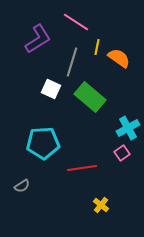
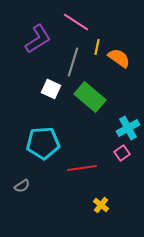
gray line: moved 1 px right
